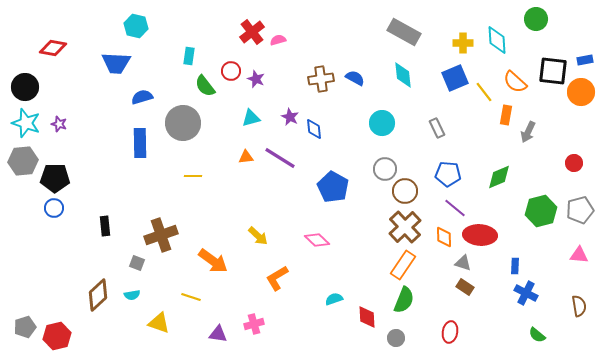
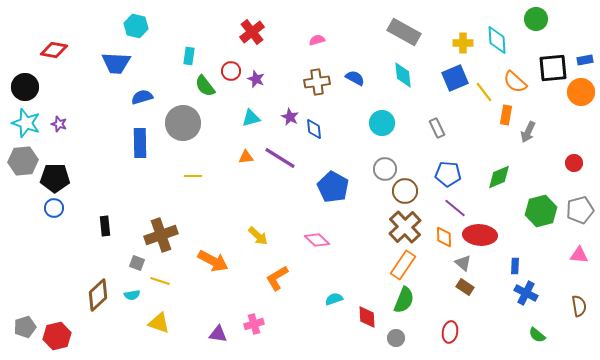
pink semicircle at (278, 40): moved 39 px right
red diamond at (53, 48): moved 1 px right, 2 px down
black square at (553, 71): moved 3 px up; rotated 12 degrees counterclockwise
brown cross at (321, 79): moved 4 px left, 3 px down
orange arrow at (213, 261): rotated 8 degrees counterclockwise
gray triangle at (463, 263): rotated 24 degrees clockwise
yellow line at (191, 297): moved 31 px left, 16 px up
